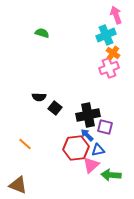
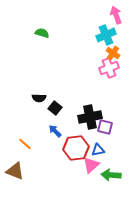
black semicircle: moved 1 px down
black cross: moved 2 px right, 2 px down
blue arrow: moved 32 px left, 4 px up
brown triangle: moved 3 px left, 14 px up
